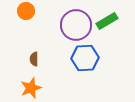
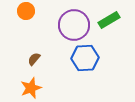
green rectangle: moved 2 px right, 1 px up
purple circle: moved 2 px left
brown semicircle: rotated 40 degrees clockwise
